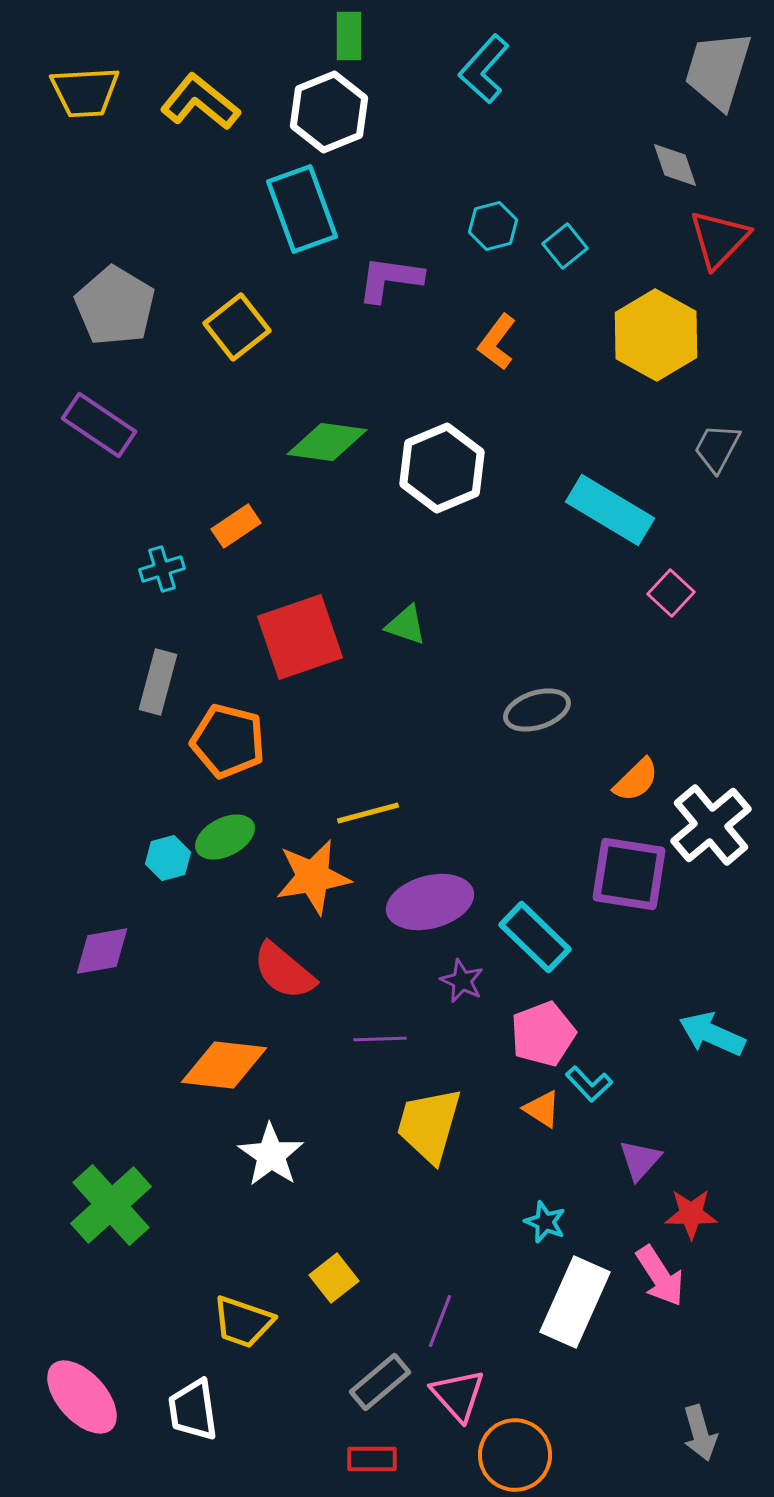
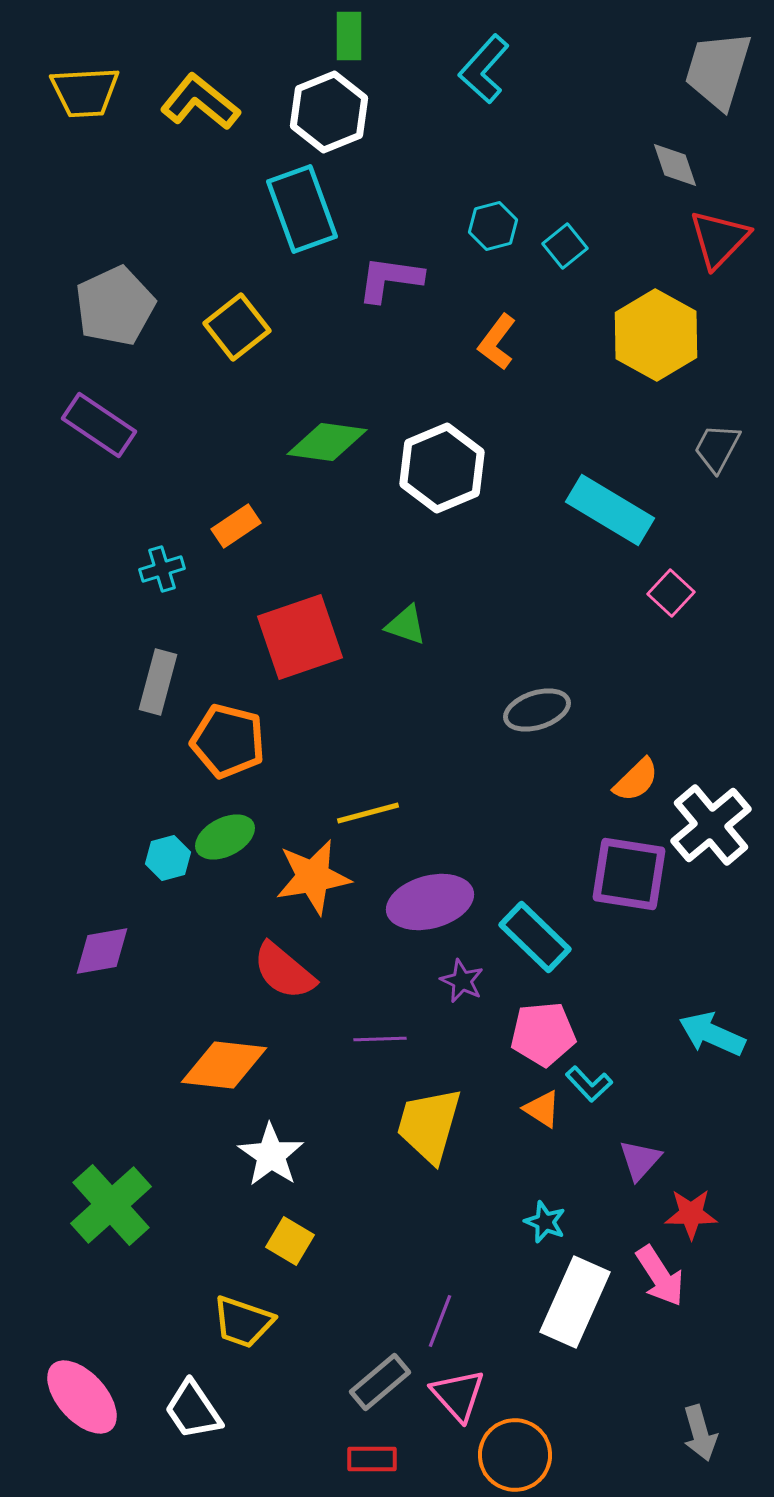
gray pentagon at (115, 306): rotated 16 degrees clockwise
pink pentagon at (543, 1034): rotated 16 degrees clockwise
yellow square at (334, 1278): moved 44 px left, 37 px up; rotated 21 degrees counterclockwise
white trapezoid at (193, 1410): rotated 26 degrees counterclockwise
